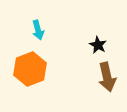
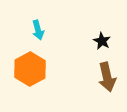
black star: moved 4 px right, 4 px up
orange hexagon: rotated 8 degrees counterclockwise
